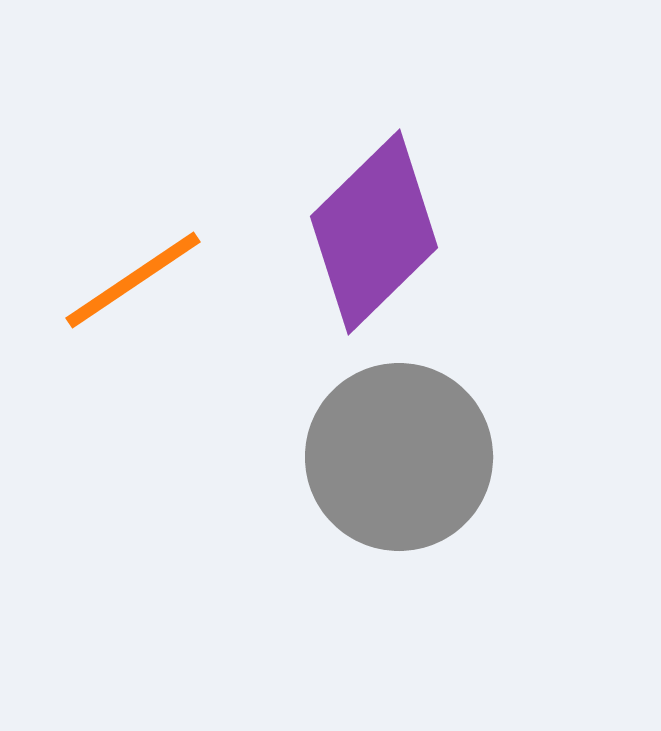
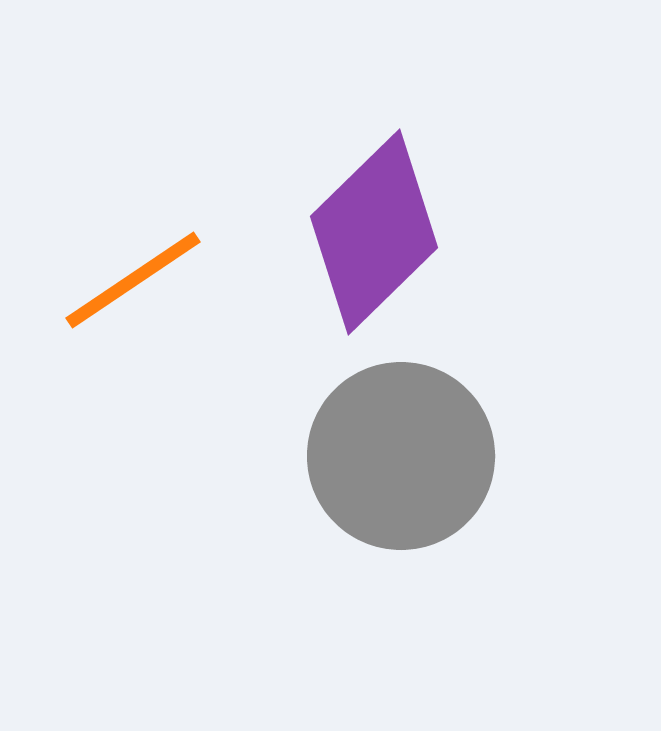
gray circle: moved 2 px right, 1 px up
